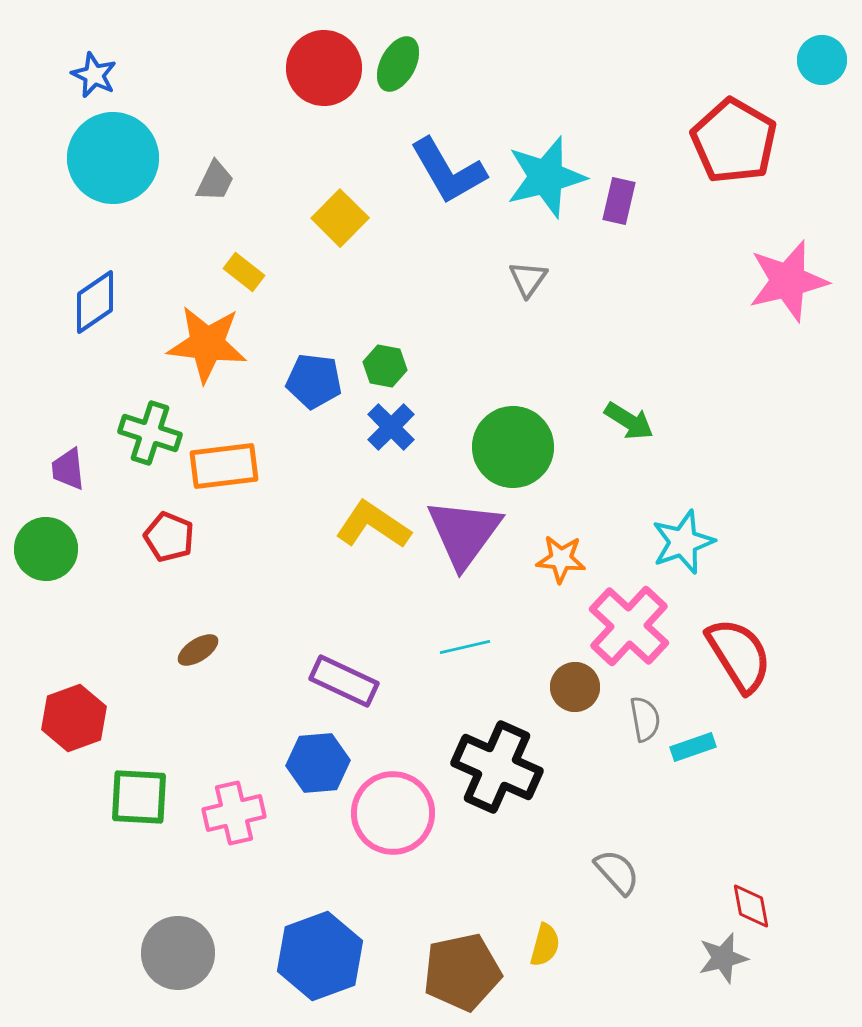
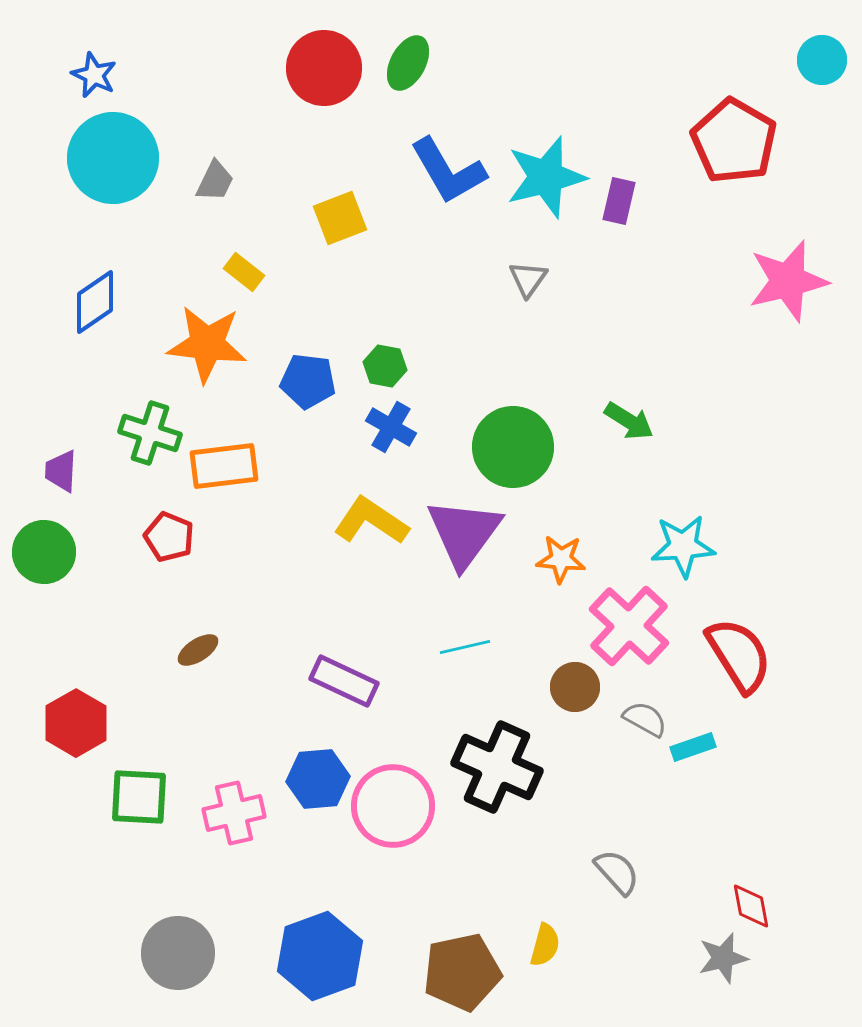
green ellipse at (398, 64): moved 10 px right, 1 px up
yellow square at (340, 218): rotated 24 degrees clockwise
blue pentagon at (314, 381): moved 6 px left
blue cross at (391, 427): rotated 15 degrees counterclockwise
purple trapezoid at (68, 469): moved 7 px left, 2 px down; rotated 9 degrees clockwise
yellow L-shape at (373, 525): moved 2 px left, 4 px up
cyan star at (683, 542): moved 4 px down; rotated 16 degrees clockwise
green circle at (46, 549): moved 2 px left, 3 px down
red hexagon at (74, 718): moved 2 px right, 5 px down; rotated 10 degrees counterclockwise
gray semicircle at (645, 719): rotated 51 degrees counterclockwise
blue hexagon at (318, 763): moved 16 px down
pink circle at (393, 813): moved 7 px up
